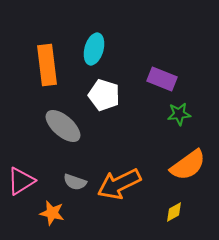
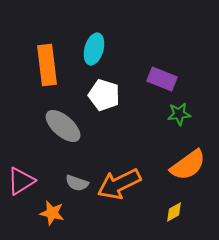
gray semicircle: moved 2 px right, 1 px down
